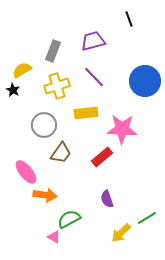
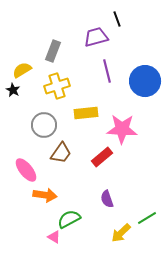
black line: moved 12 px left
purple trapezoid: moved 3 px right, 4 px up
purple line: moved 13 px right, 6 px up; rotated 30 degrees clockwise
pink ellipse: moved 2 px up
